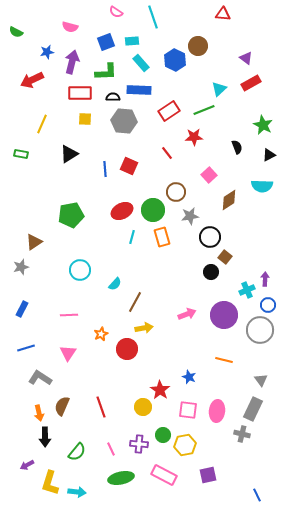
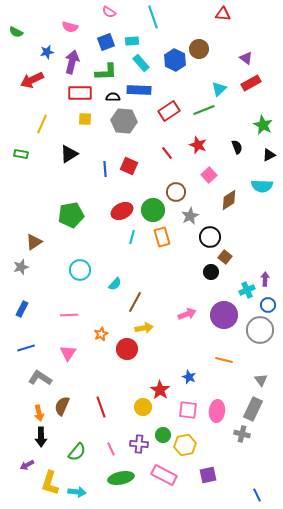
pink semicircle at (116, 12): moved 7 px left
brown circle at (198, 46): moved 1 px right, 3 px down
red star at (194, 137): moved 4 px right, 8 px down; rotated 24 degrees clockwise
gray star at (190, 216): rotated 18 degrees counterclockwise
black arrow at (45, 437): moved 4 px left
